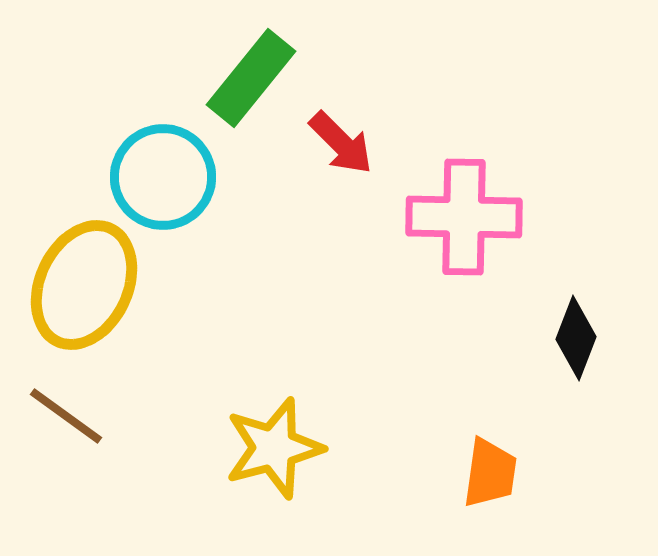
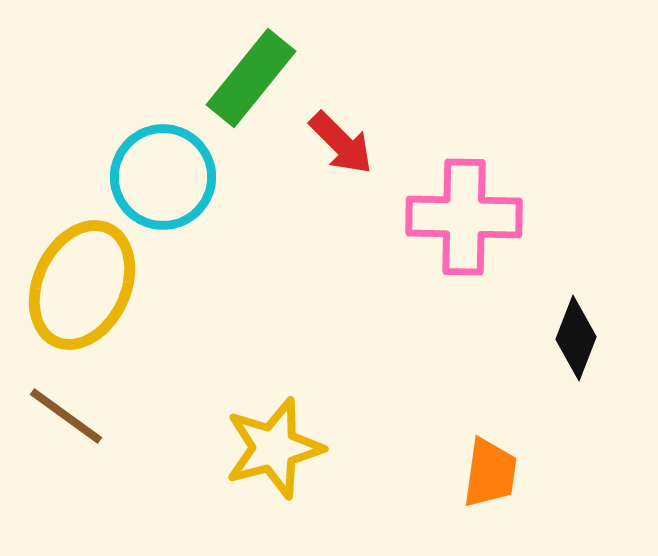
yellow ellipse: moved 2 px left
